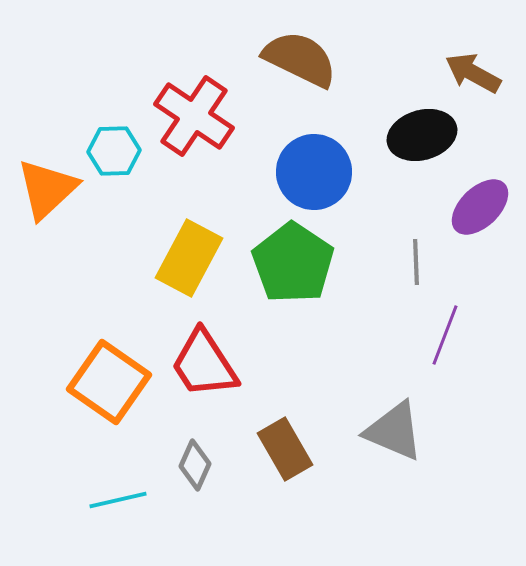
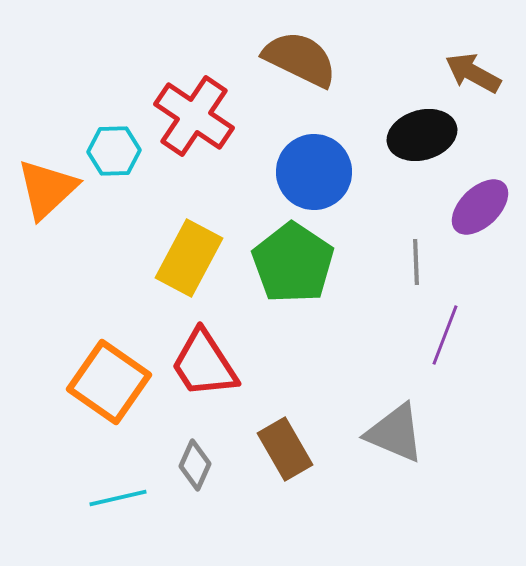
gray triangle: moved 1 px right, 2 px down
cyan line: moved 2 px up
